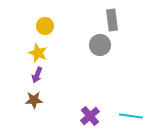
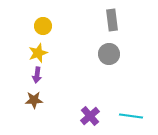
yellow circle: moved 2 px left
gray circle: moved 9 px right, 9 px down
yellow star: rotated 30 degrees clockwise
purple arrow: rotated 14 degrees counterclockwise
